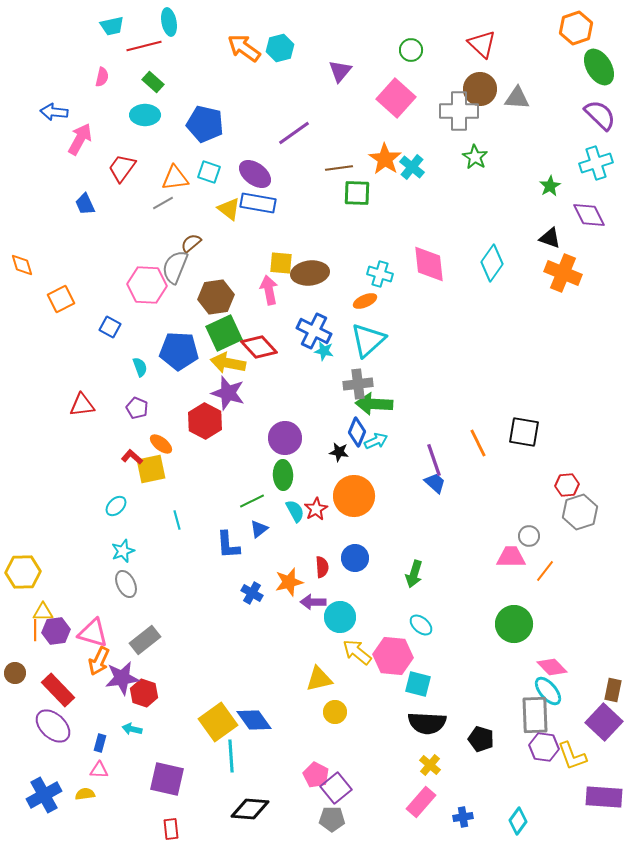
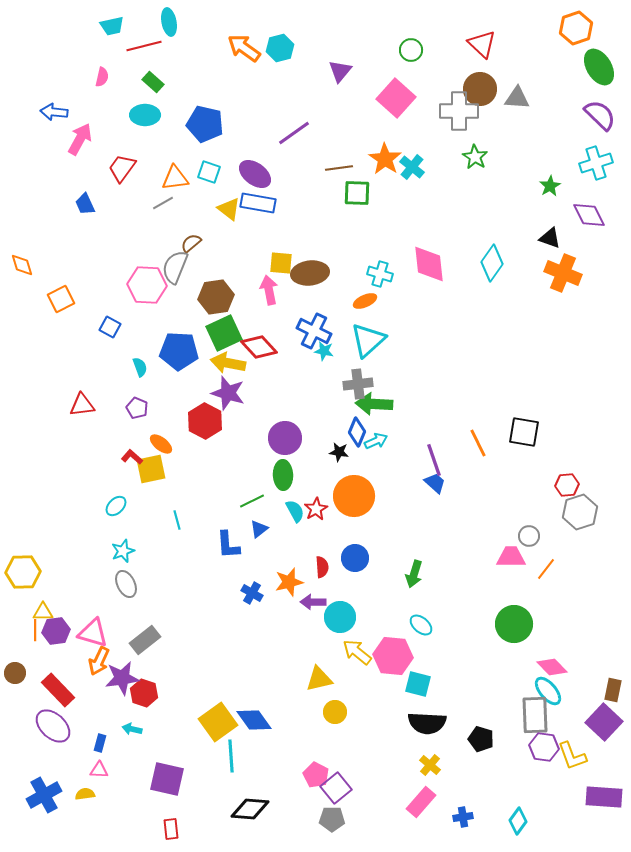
orange line at (545, 571): moved 1 px right, 2 px up
